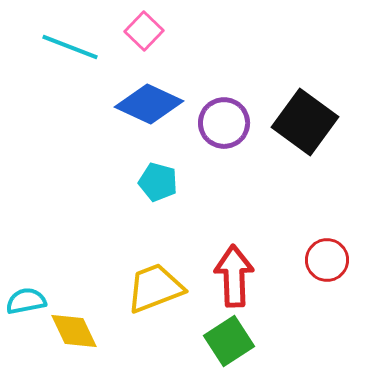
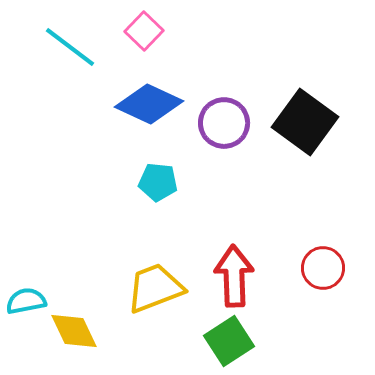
cyan line: rotated 16 degrees clockwise
cyan pentagon: rotated 9 degrees counterclockwise
red circle: moved 4 px left, 8 px down
